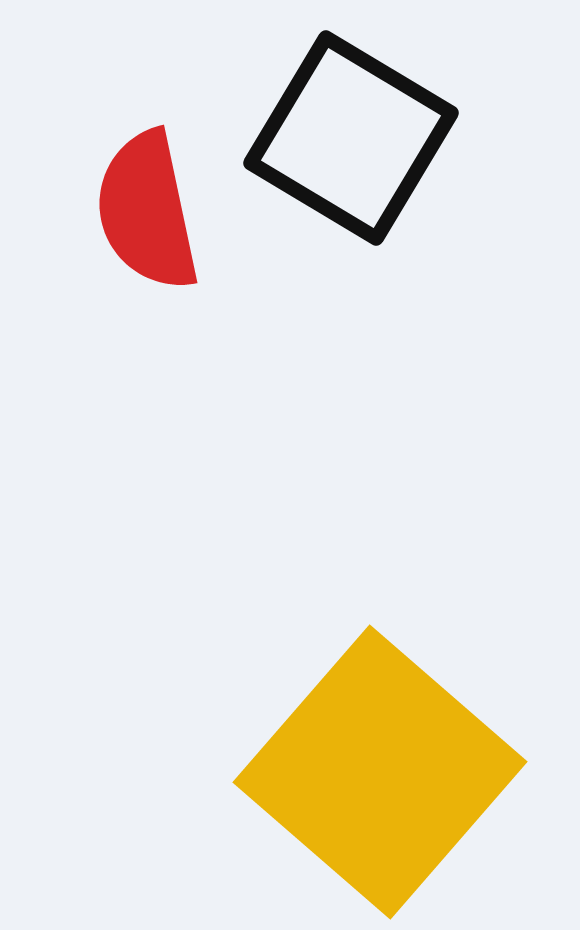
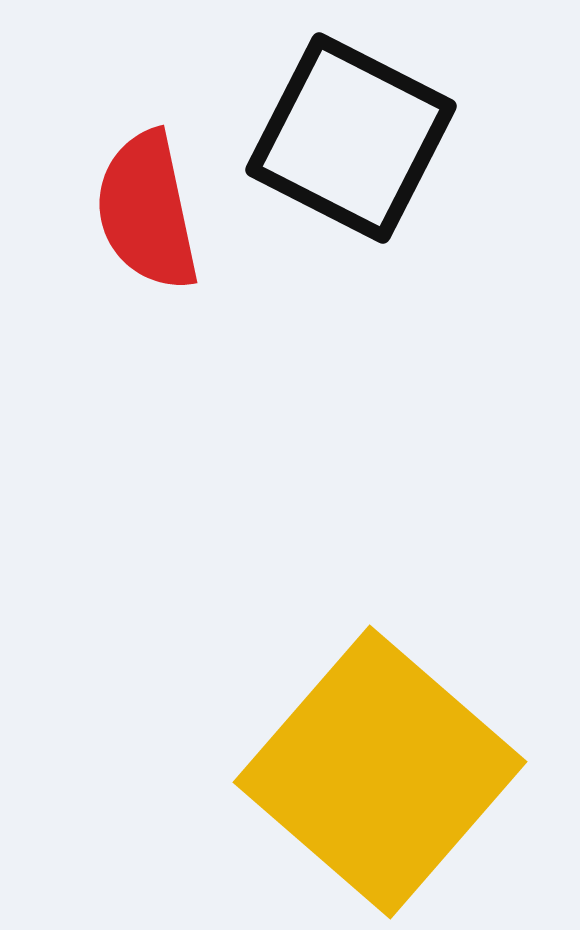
black square: rotated 4 degrees counterclockwise
